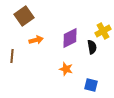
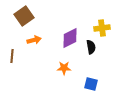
yellow cross: moved 1 px left, 3 px up; rotated 21 degrees clockwise
orange arrow: moved 2 px left
black semicircle: moved 1 px left
orange star: moved 2 px left, 1 px up; rotated 16 degrees counterclockwise
blue square: moved 1 px up
